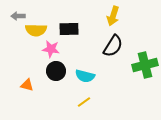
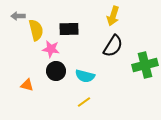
yellow semicircle: rotated 105 degrees counterclockwise
